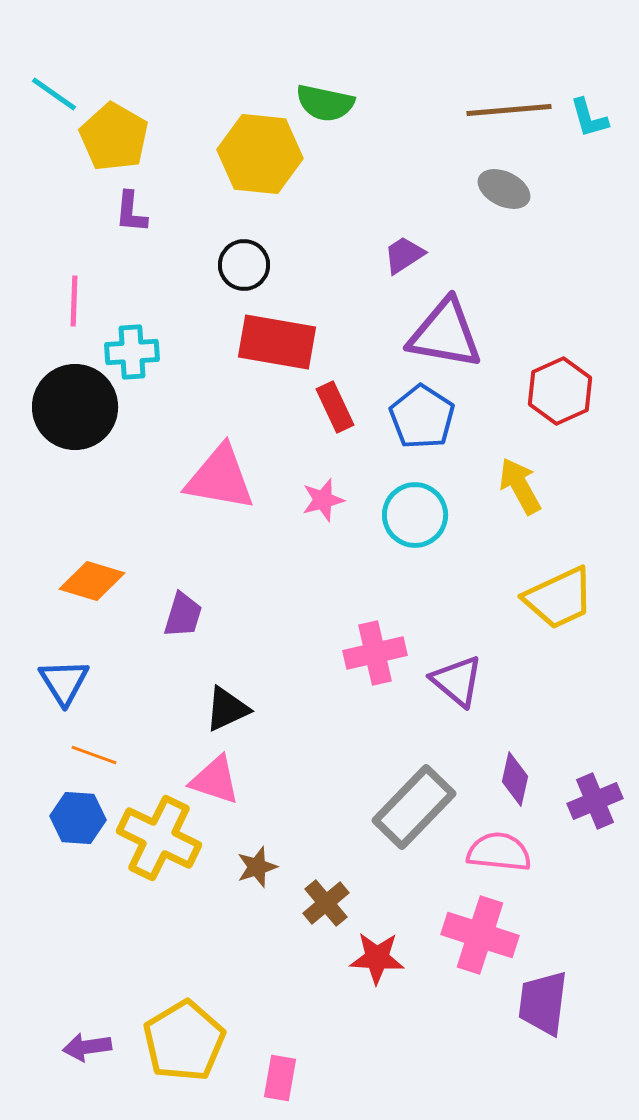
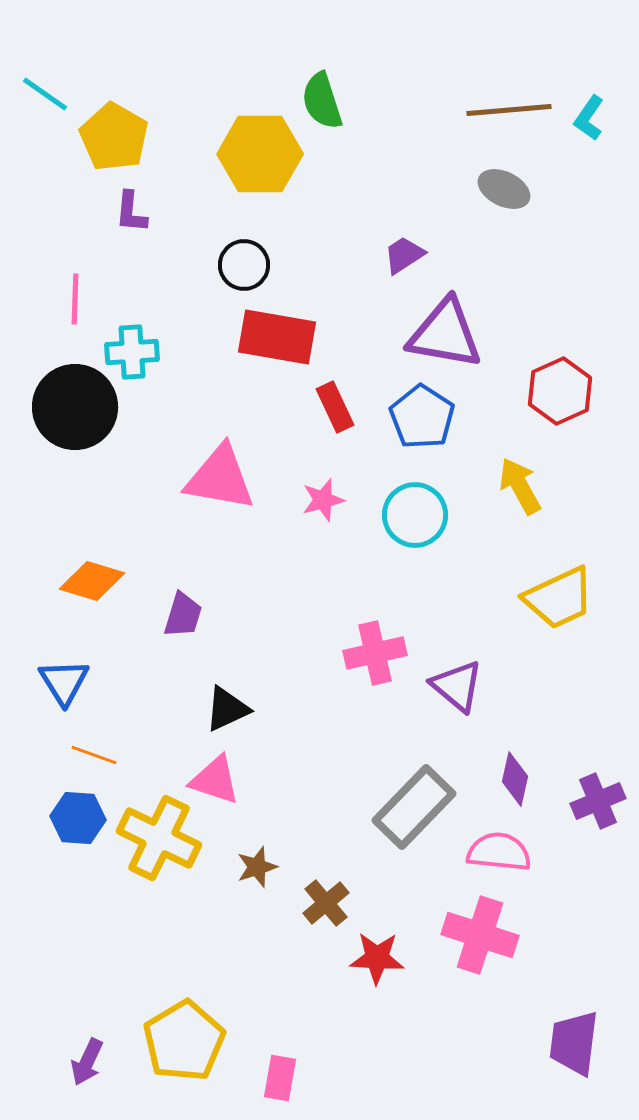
cyan line at (54, 94): moved 9 px left
green semicircle at (325, 103): moved 3 px left, 2 px up; rotated 60 degrees clockwise
cyan L-shape at (589, 118): rotated 51 degrees clockwise
yellow hexagon at (260, 154): rotated 6 degrees counterclockwise
pink line at (74, 301): moved 1 px right, 2 px up
red rectangle at (277, 342): moved 5 px up
purple triangle at (457, 681): moved 5 px down
purple cross at (595, 801): moved 3 px right
purple trapezoid at (543, 1003): moved 31 px right, 40 px down
purple arrow at (87, 1047): moved 15 px down; rotated 57 degrees counterclockwise
